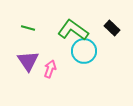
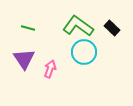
green L-shape: moved 5 px right, 4 px up
cyan circle: moved 1 px down
purple triangle: moved 4 px left, 2 px up
